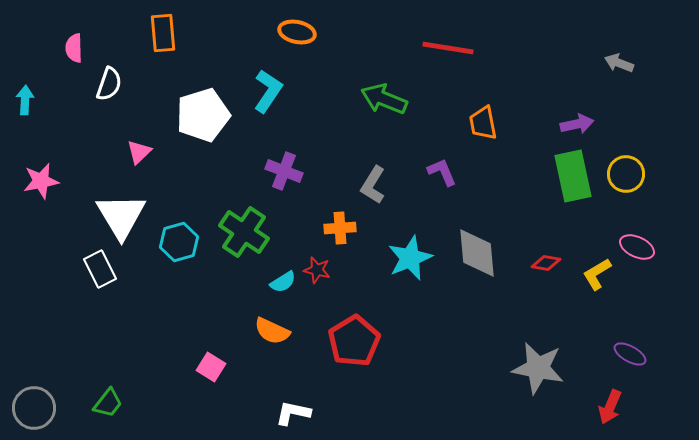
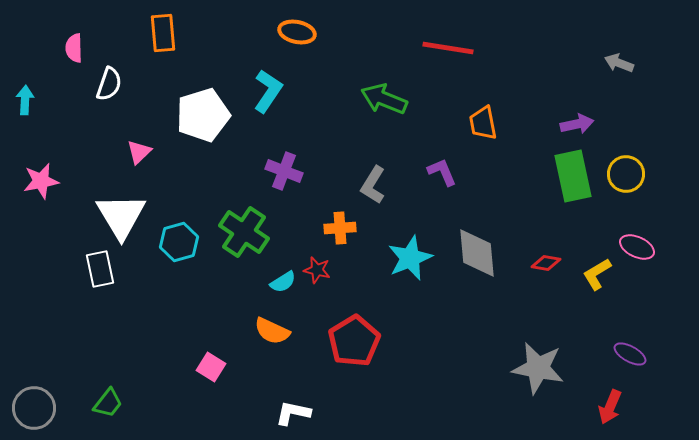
white rectangle: rotated 15 degrees clockwise
